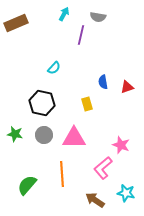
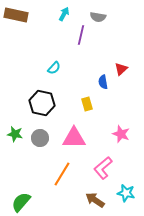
brown rectangle: moved 8 px up; rotated 35 degrees clockwise
red triangle: moved 6 px left, 18 px up; rotated 24 degrees counterclockwise
gray circle: moved 4 px left, 3 px down
pink star: moved 11 px up
orange line: rotated 35 degrees clockwise
green semicircle: moved 6 px left, 17 px down
